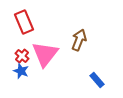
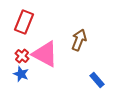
red rectangle: rotated 45 degrees clockwise
pink triangle: rotated 40 degrees counterclockwise
blue star: moved 3 px down
